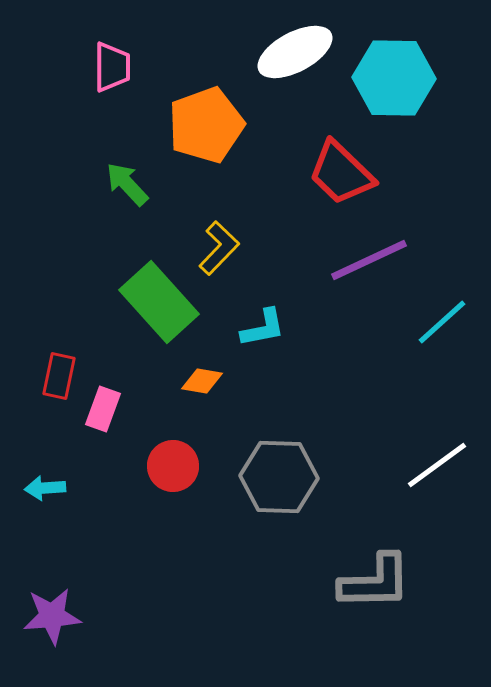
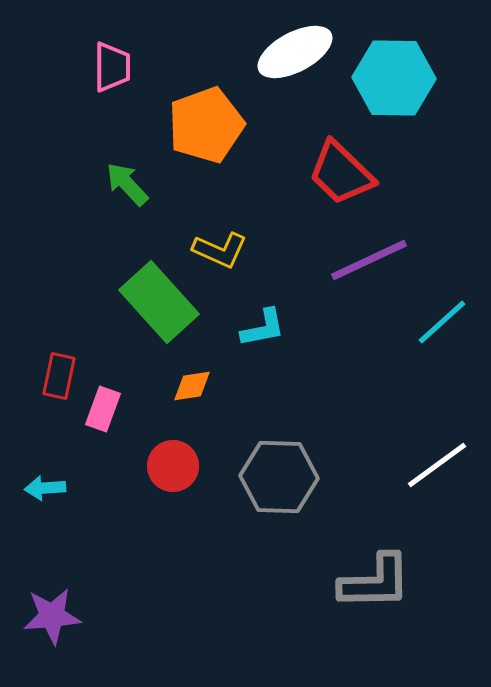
yellow L-shape: moved 1 px right, 2 px down; rotated 70 degrees clockwise
orange diamond: moved 10 px left, 5 px down; rotated 18 degrees counterclockwise
